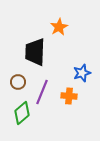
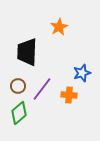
black trapezoid: moved 8 px left
brown circle: moved 4 px down
purple line: moved 3 px up; rotated 15 degrees clockwise
orange cross: moved 1 px up
green diamond: moved 3 px left
